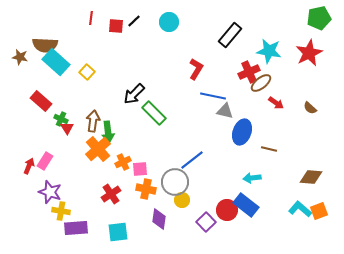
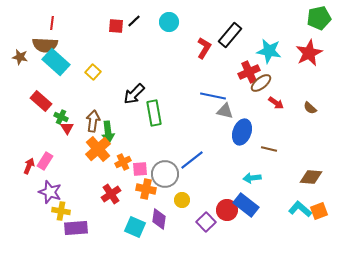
red line at (91, 18): moved 39 px left, 5 px down
red L-shape at (196, 69): moved 8 px right, 21 px up
yellow square at (87, 72): moved 6 px right
green rectangle at (154, 113): rotated 35 degrees clockwise
green cross at (61, 119): moved 2 px up
gray circle at (175, 182): moved 10 px left, 8 px up
cyan square at (118, 232): moved 17 px right, 5 px up; rotated 30 degrees clockwise
